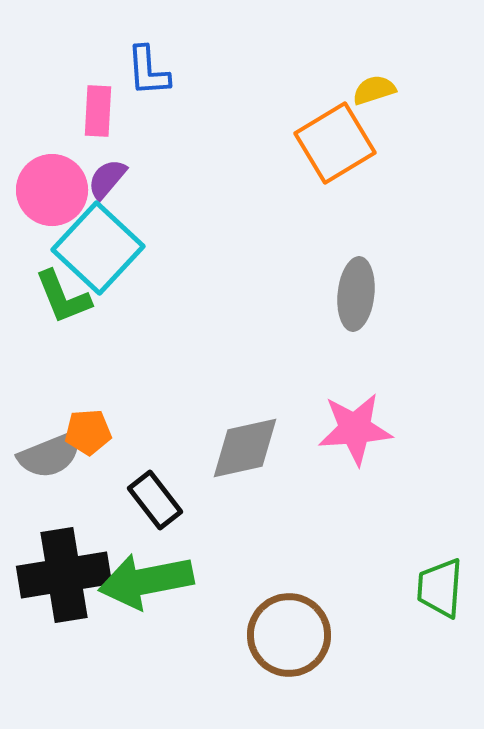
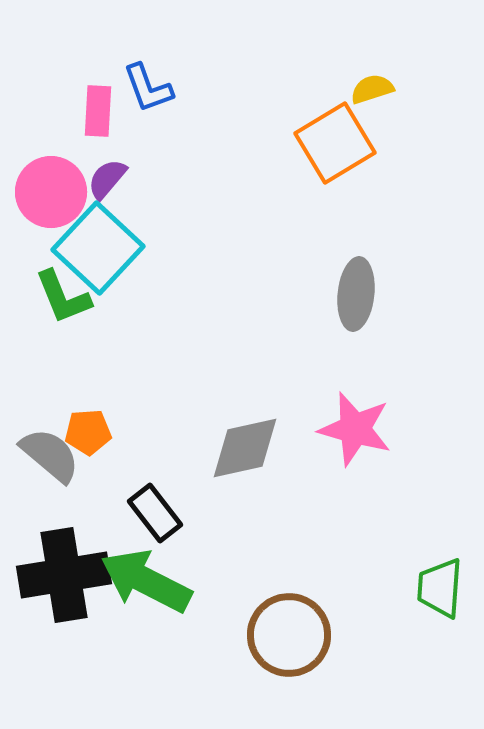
blue L-shape: moved 17 px down; rotated 16 degrees counterclockwise
yellow semicircle: moved 2 px left, 1 px up
pink circle: moved 1 px left, 2 px down
pink star: rotated 20 degrees clockwise
gray semicircle: rotated 118 degrees counterclockwise
black rectangle: moved 13 px down
green arrow: rotated 38 degrees clockwise
